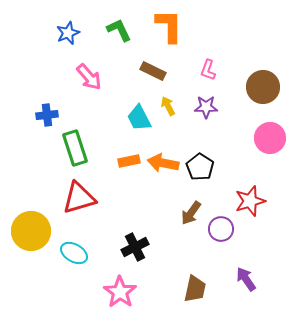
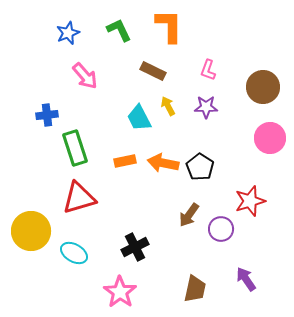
pink arrow: moved 4 px left, 1 px up
orange rectangle: moved 4 px left
brown arrow: moved 2 px left, 2 px down
